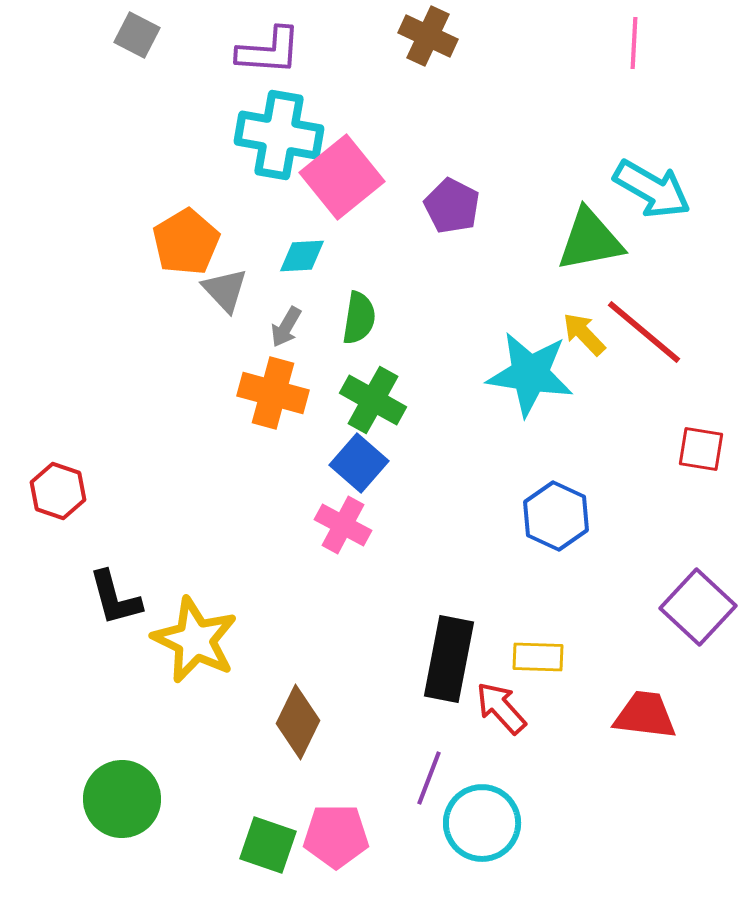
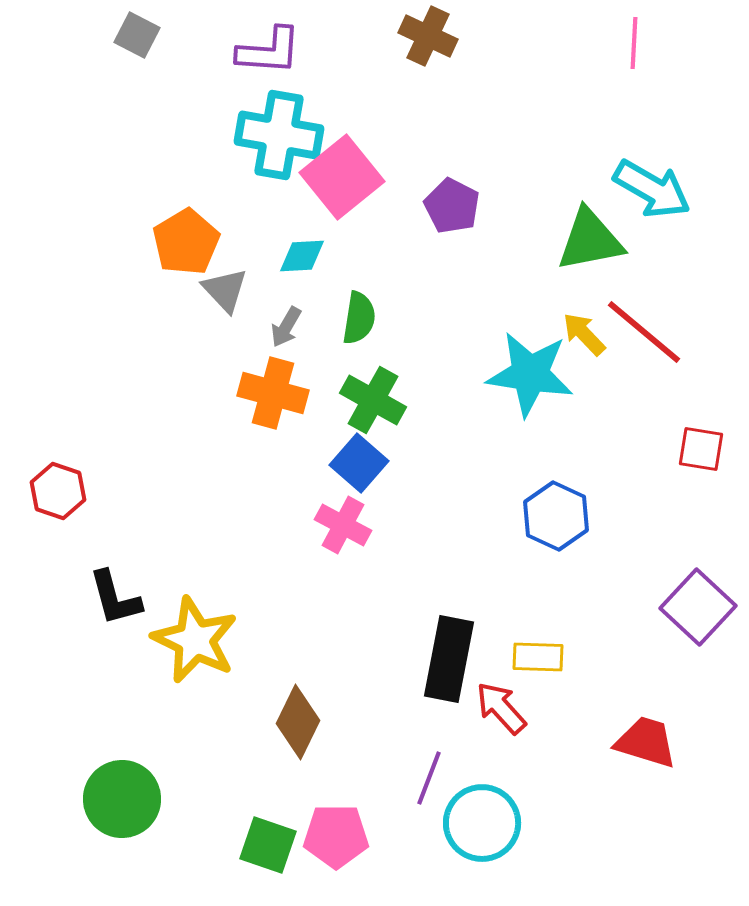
red trapezoid: moved 1 px right, 27 px down; rotated 10 degrees clockwise
